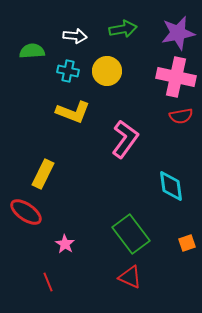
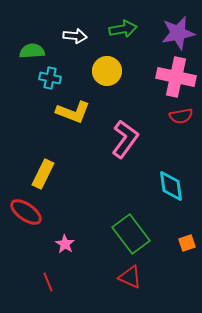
cyan cross: moved 18 px left, 7 px down
